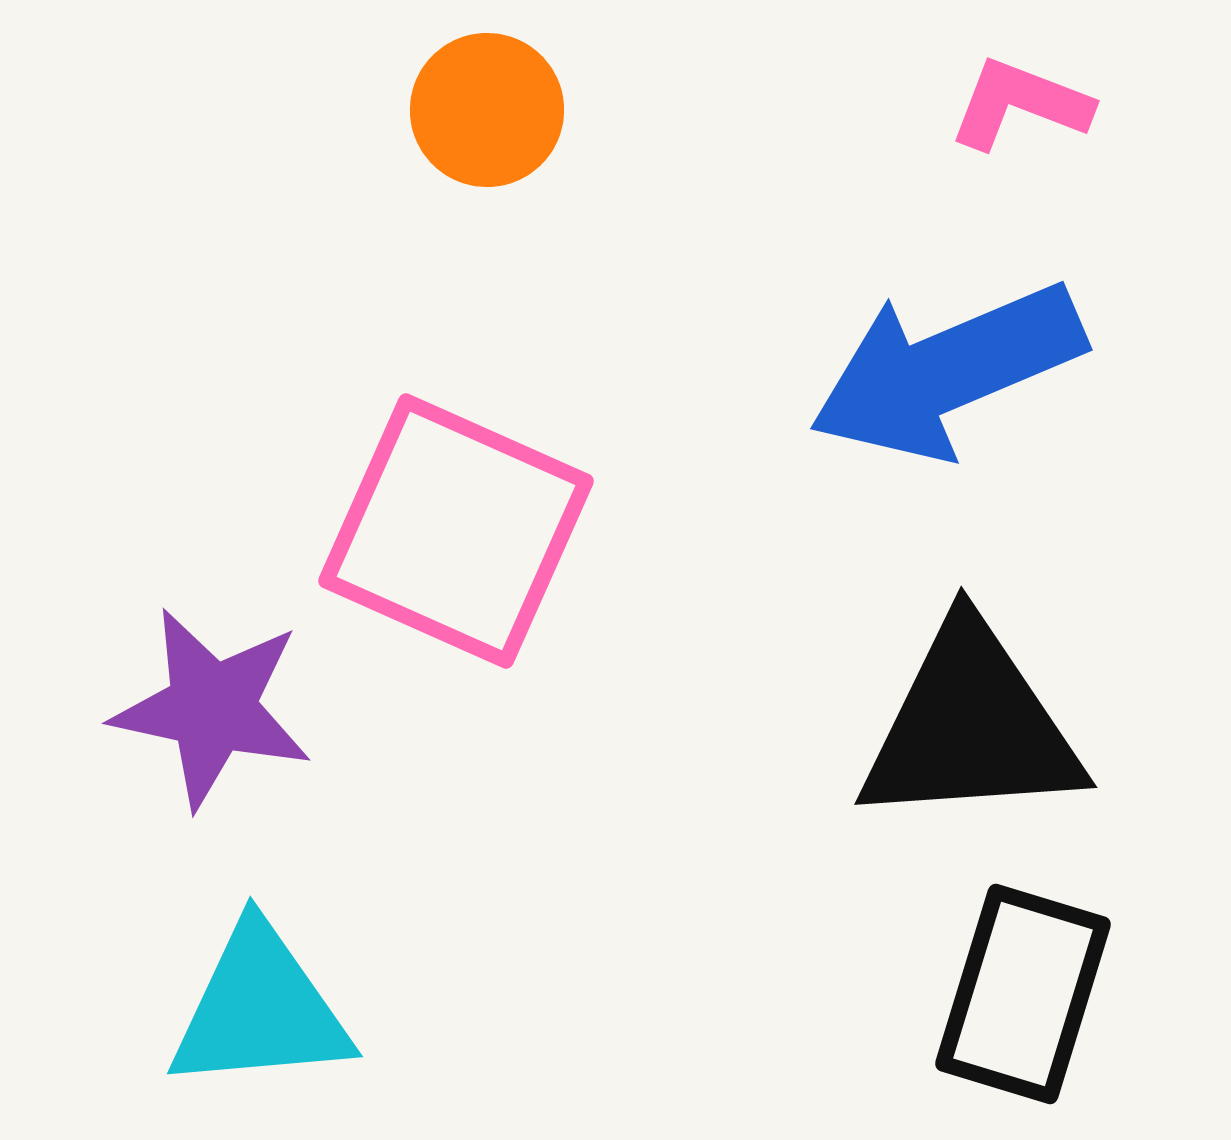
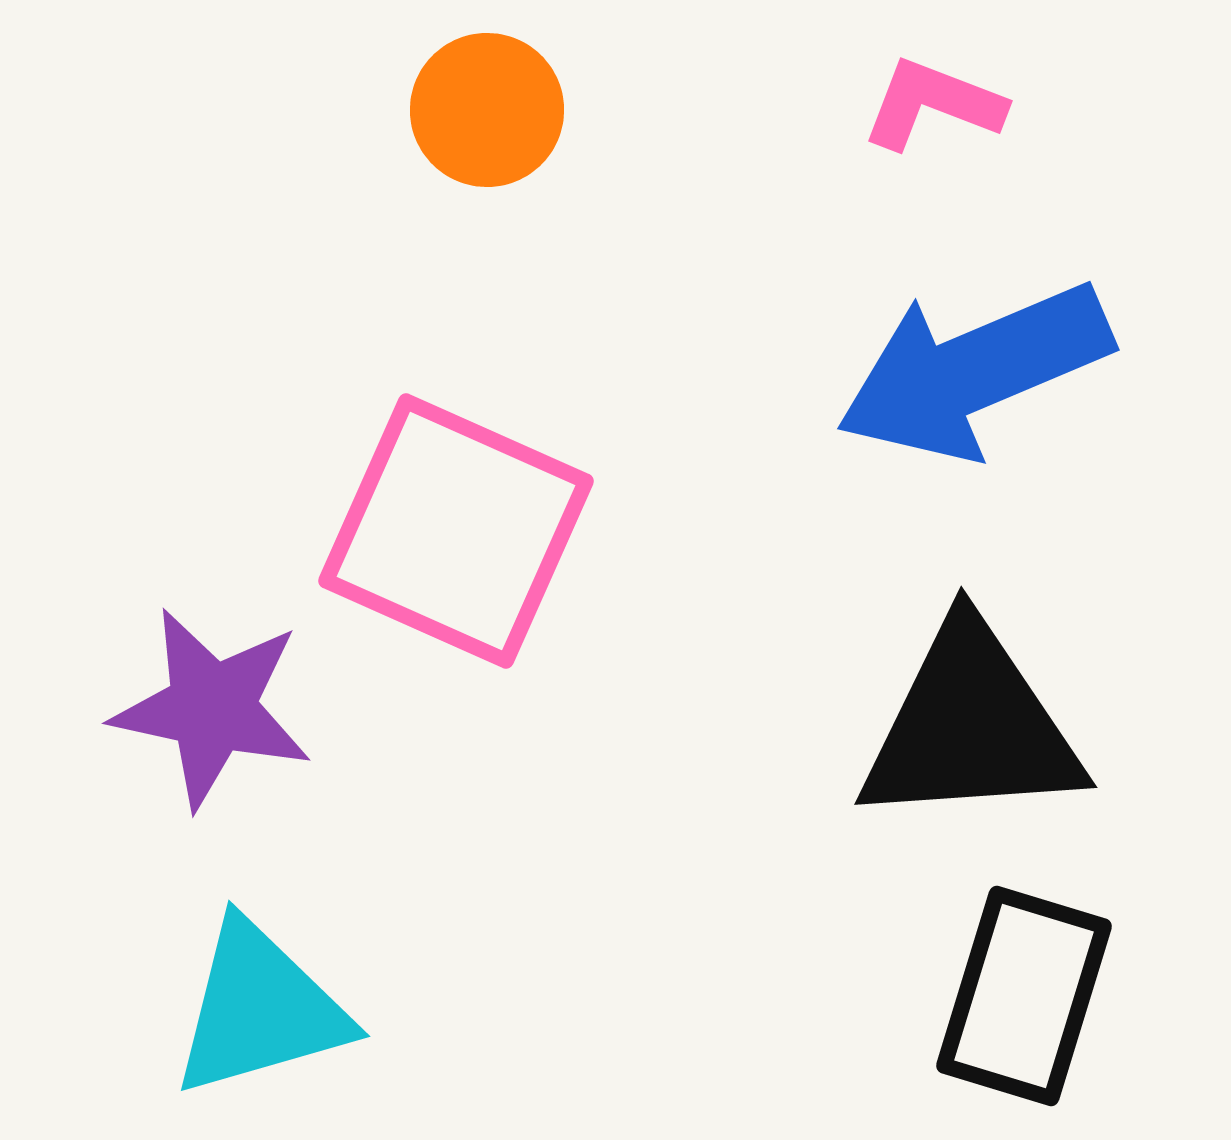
pink L-shape: moved 87 px left
blue arrow: moved 27 px right
black rectangle: moved 1 px right, 2 px down
cyan triangle: rotated 11 degrees counterclockwise
